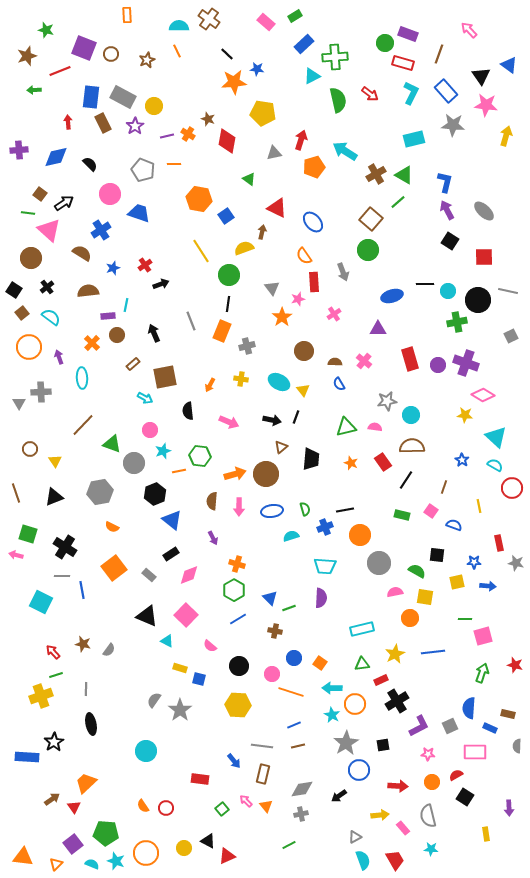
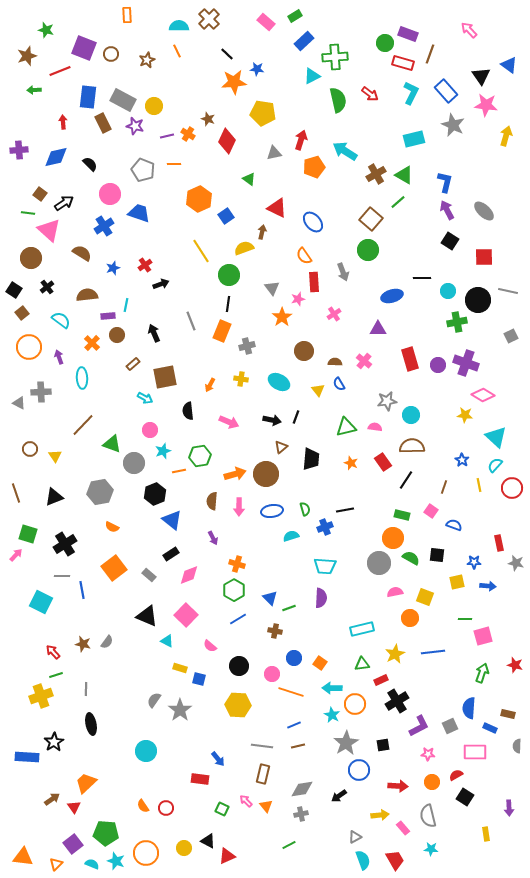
brown cross at (209, 19): rotated 10 degrees clockwise
blue rectangle at (304, 44): moved 3 px up
brown line at (439, 54): moved 9 px left
blue rectangle at (91, 97): moved 3 px left
gray rectangle at (123, 97): moved 3 px down
red arrow at (68, 122): moved 5 px left
gray star at (453, 125): rotated 20 degrees clockwise
purple star at (135, 126): rotated 24 degrees counterclockwise
red diamond at (227, 141): rotated 15 degrees clockwise
orange hexagon at (199, 199): rotated 25 degrees clockwise
blue cross at (101, 230): moved 3 px right, 4 px up
black line at (425, 284): moved 3 px left, 6 px up
brown semicircle at (88, 291): moved 1 px left, 4 px down
cyan semicircle at (51, 317): moved 10 px right, 3 px down
yellow triangle at (303, 390): moved 15 px right
gray triangle at (19, 403): rotated 32 degrees counterclockwise
green hexagon at (200, 456): rotated 15 degrees counterclockwise
yellow triangle at (55, 461): moved 5 px up
cyan semicircle at (495, 465): rotated 77 degrees counterclockwise
yellow line at (479, 506): moved 21 px up
orange circle at (360, 535): moved 33 px right, 3 px down
black cross at (65, 547): moved 3 px up; rotated 25 degrees clockwise
pink arrow at (16, 555): rotated 120 degrees clockwise
green semicircle at (417, 571): moved 6 px left, 13 px up
yellow square at (425, 597): rotated 12 degrees clockwise
gray semicircle at (109, 650): moved 2 px left, 8 px up
blue arrow at (234, 761): moved 16 px left, 2 px up
green square at (222, 809): rotated 24 degrees counterclockwise
